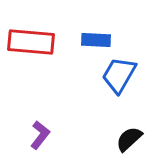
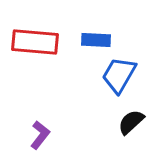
red rectangle: moved 4 px right
black semicircle: moved 2 px right, 17 px up
